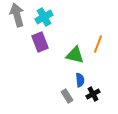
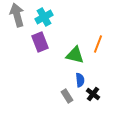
black cross: rotated 24 degrees counterclockwise
